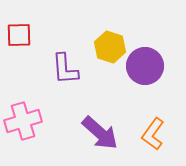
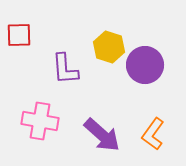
yellow hexagon: moved 1 px left
purple circle: moved 1 px up
pink cross: moved 17 px right; rotated 27 degrees clockwise
purple arrow: moved 2 px right, 2 px down
